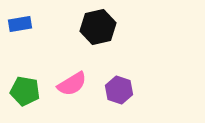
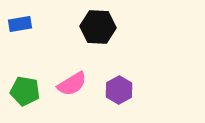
black hexagon: rotated 16 degrees clockwise
purple hexagon: rotated 12 degrees clockwise
